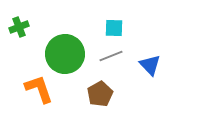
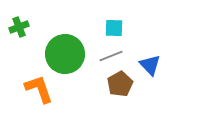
brown pentagon: moved 20 px right, 10 px up
